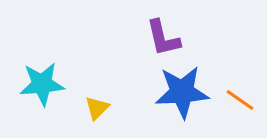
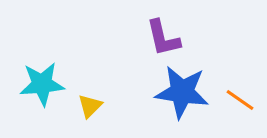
blue star: rotated 12 degrees clockwise
yellow triangle: moved 7 px left, 2 px up
